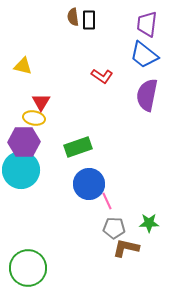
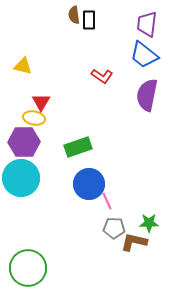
brown semicircle: moved 1 px right, 2 px up
cyan circle: moved 8 px down
brown L-shape: moved 8 px right, 6 px up
